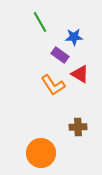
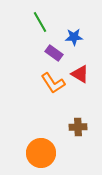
purple rectangle: moved 6 px left, 2 px up
orange L-shape: moved 2 px up
